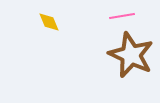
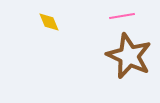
brown star: moved 2 px left, 1 px down
